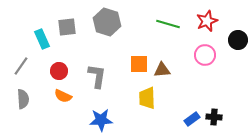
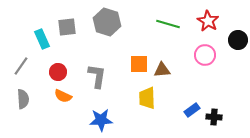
red star: moved 1 px right; rotated 20 degrees counterclockwise
red circle: moved 1 px left, 1 px down
blue rectangle: moved 9 px up
